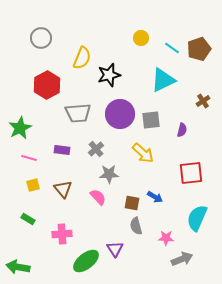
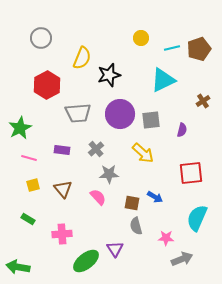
cyan line: rotated 49 degrees counterclockwise
